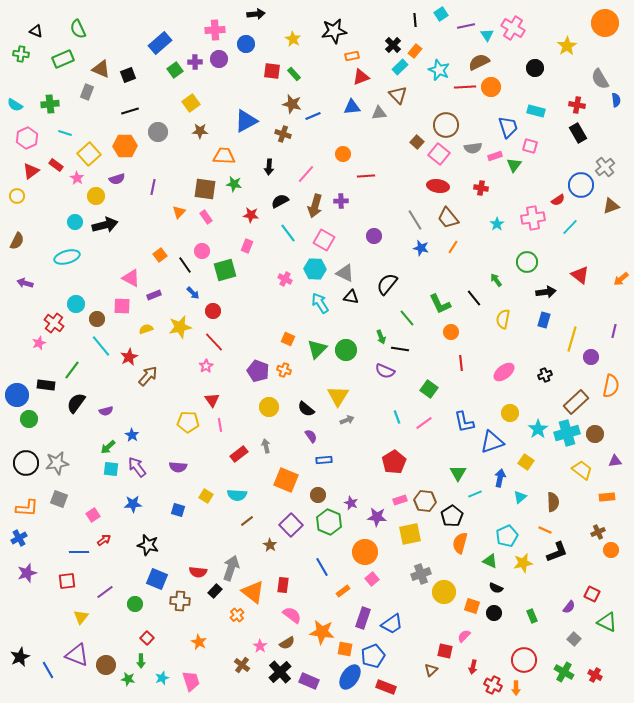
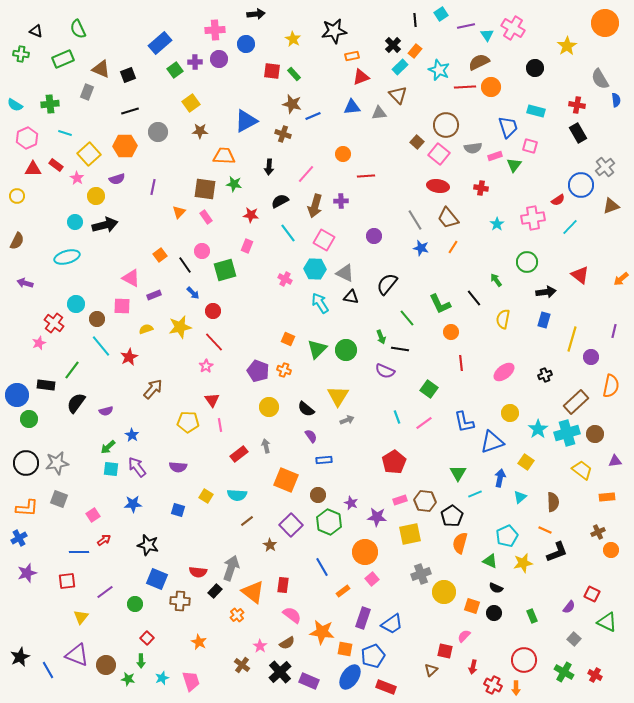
red triangle at (31, 171): moved 2 px right, 2 px up; rotated 36 degrees clockwise
brown arrow at (148, 376): moved 5 px right, 13 px down
